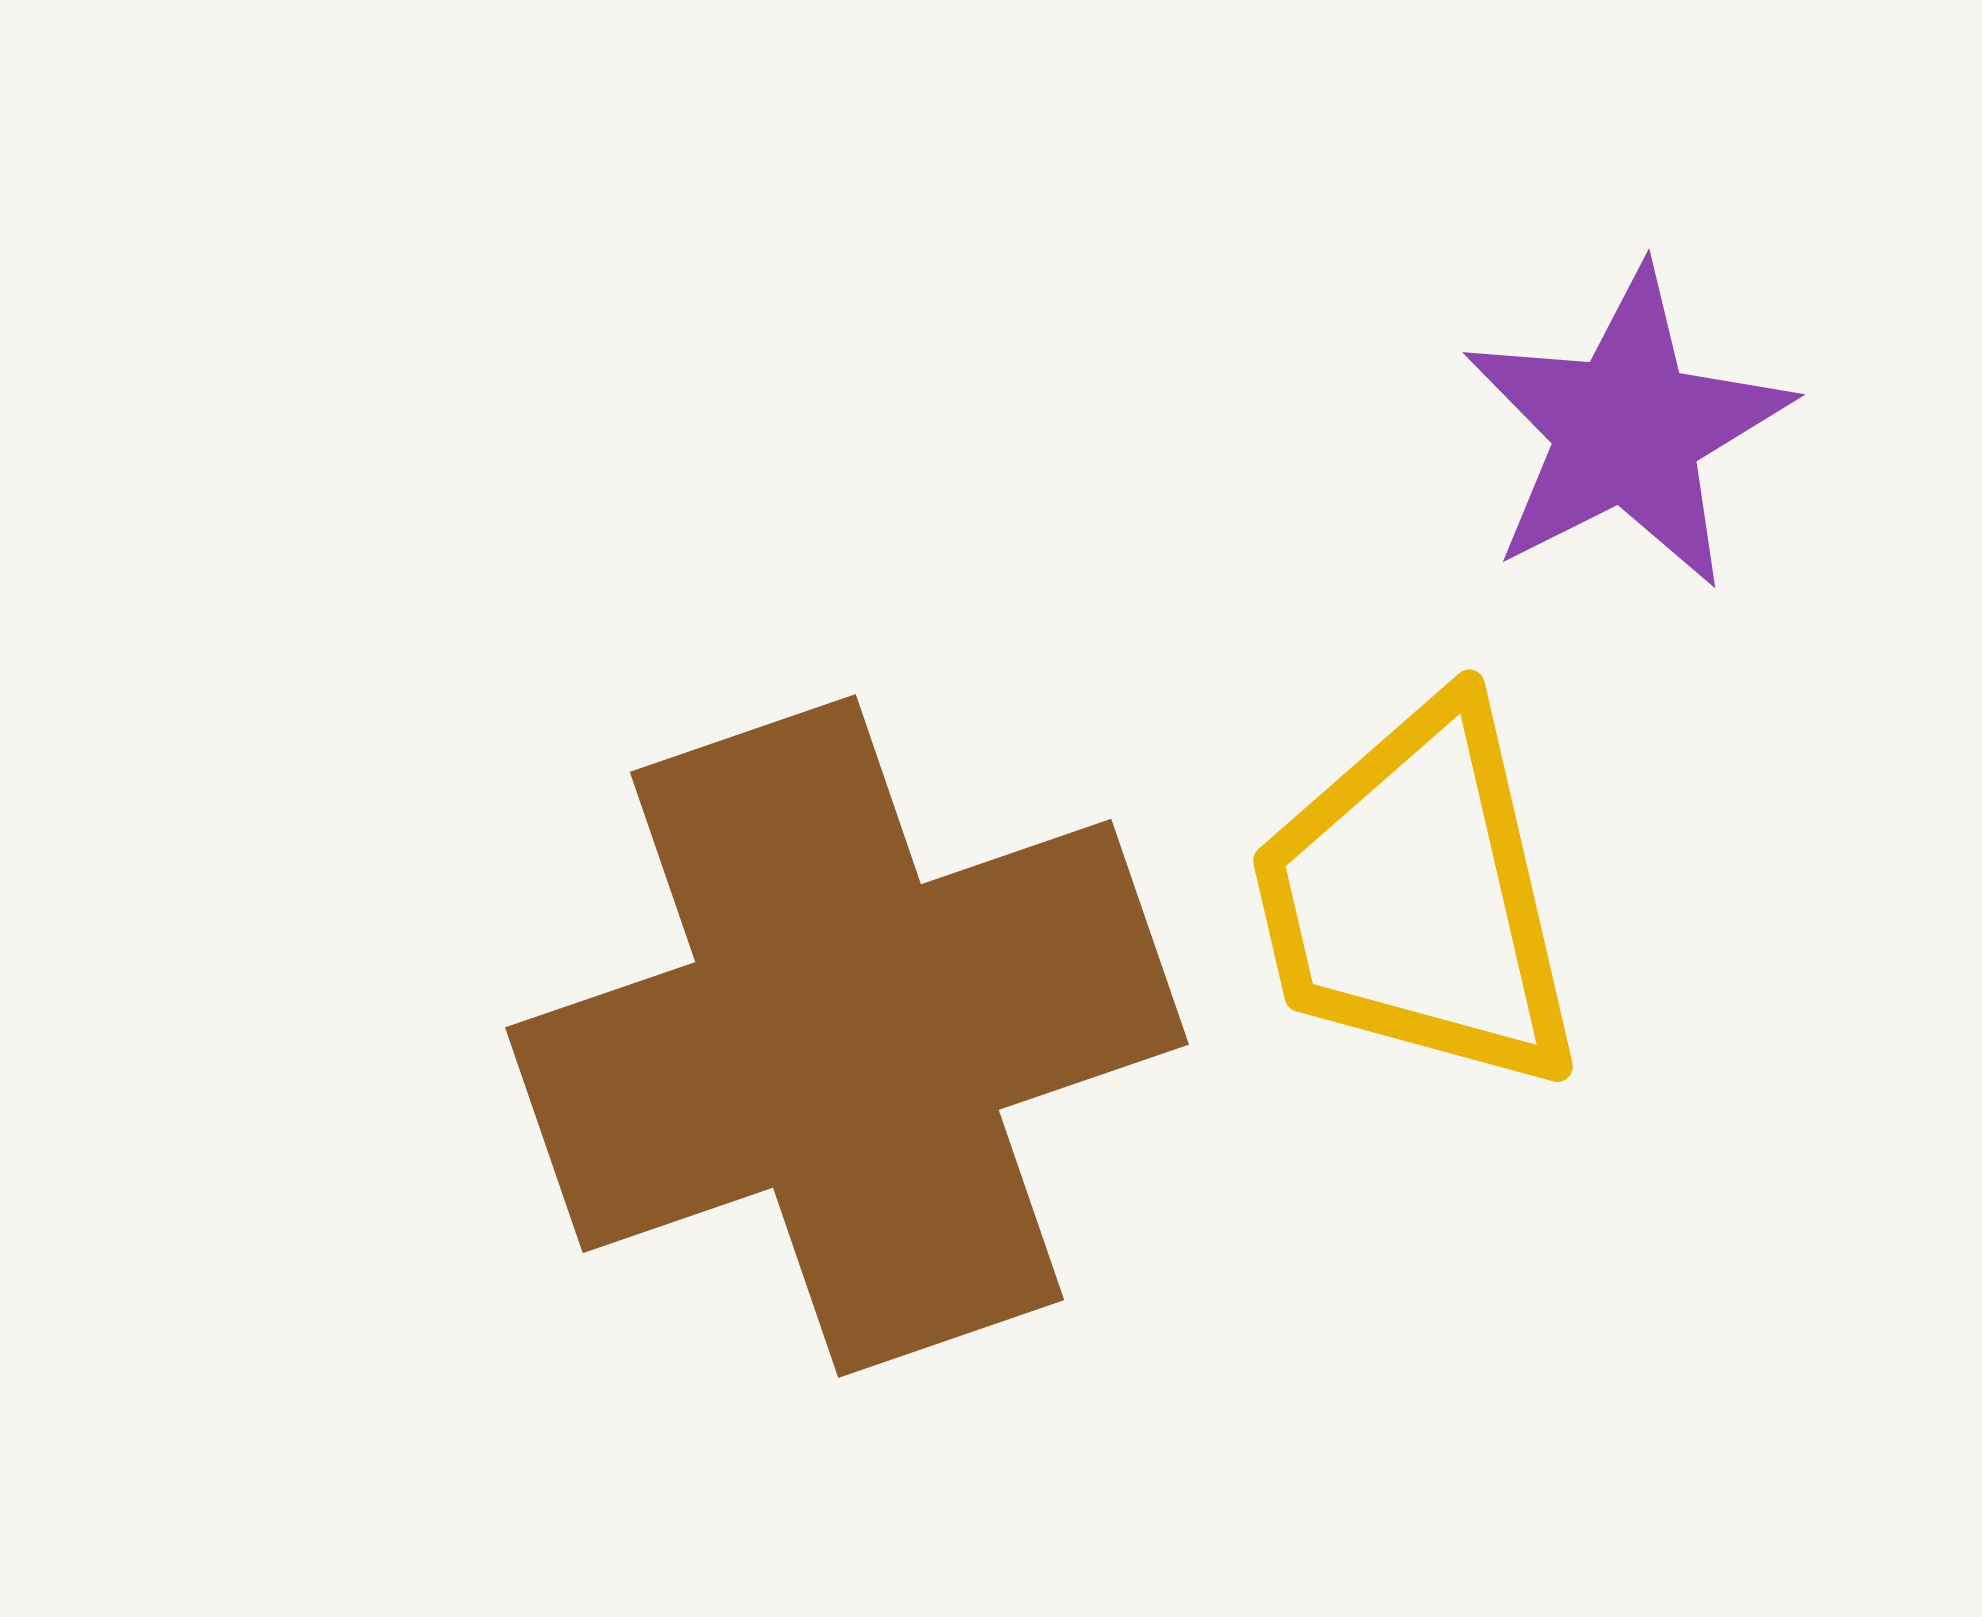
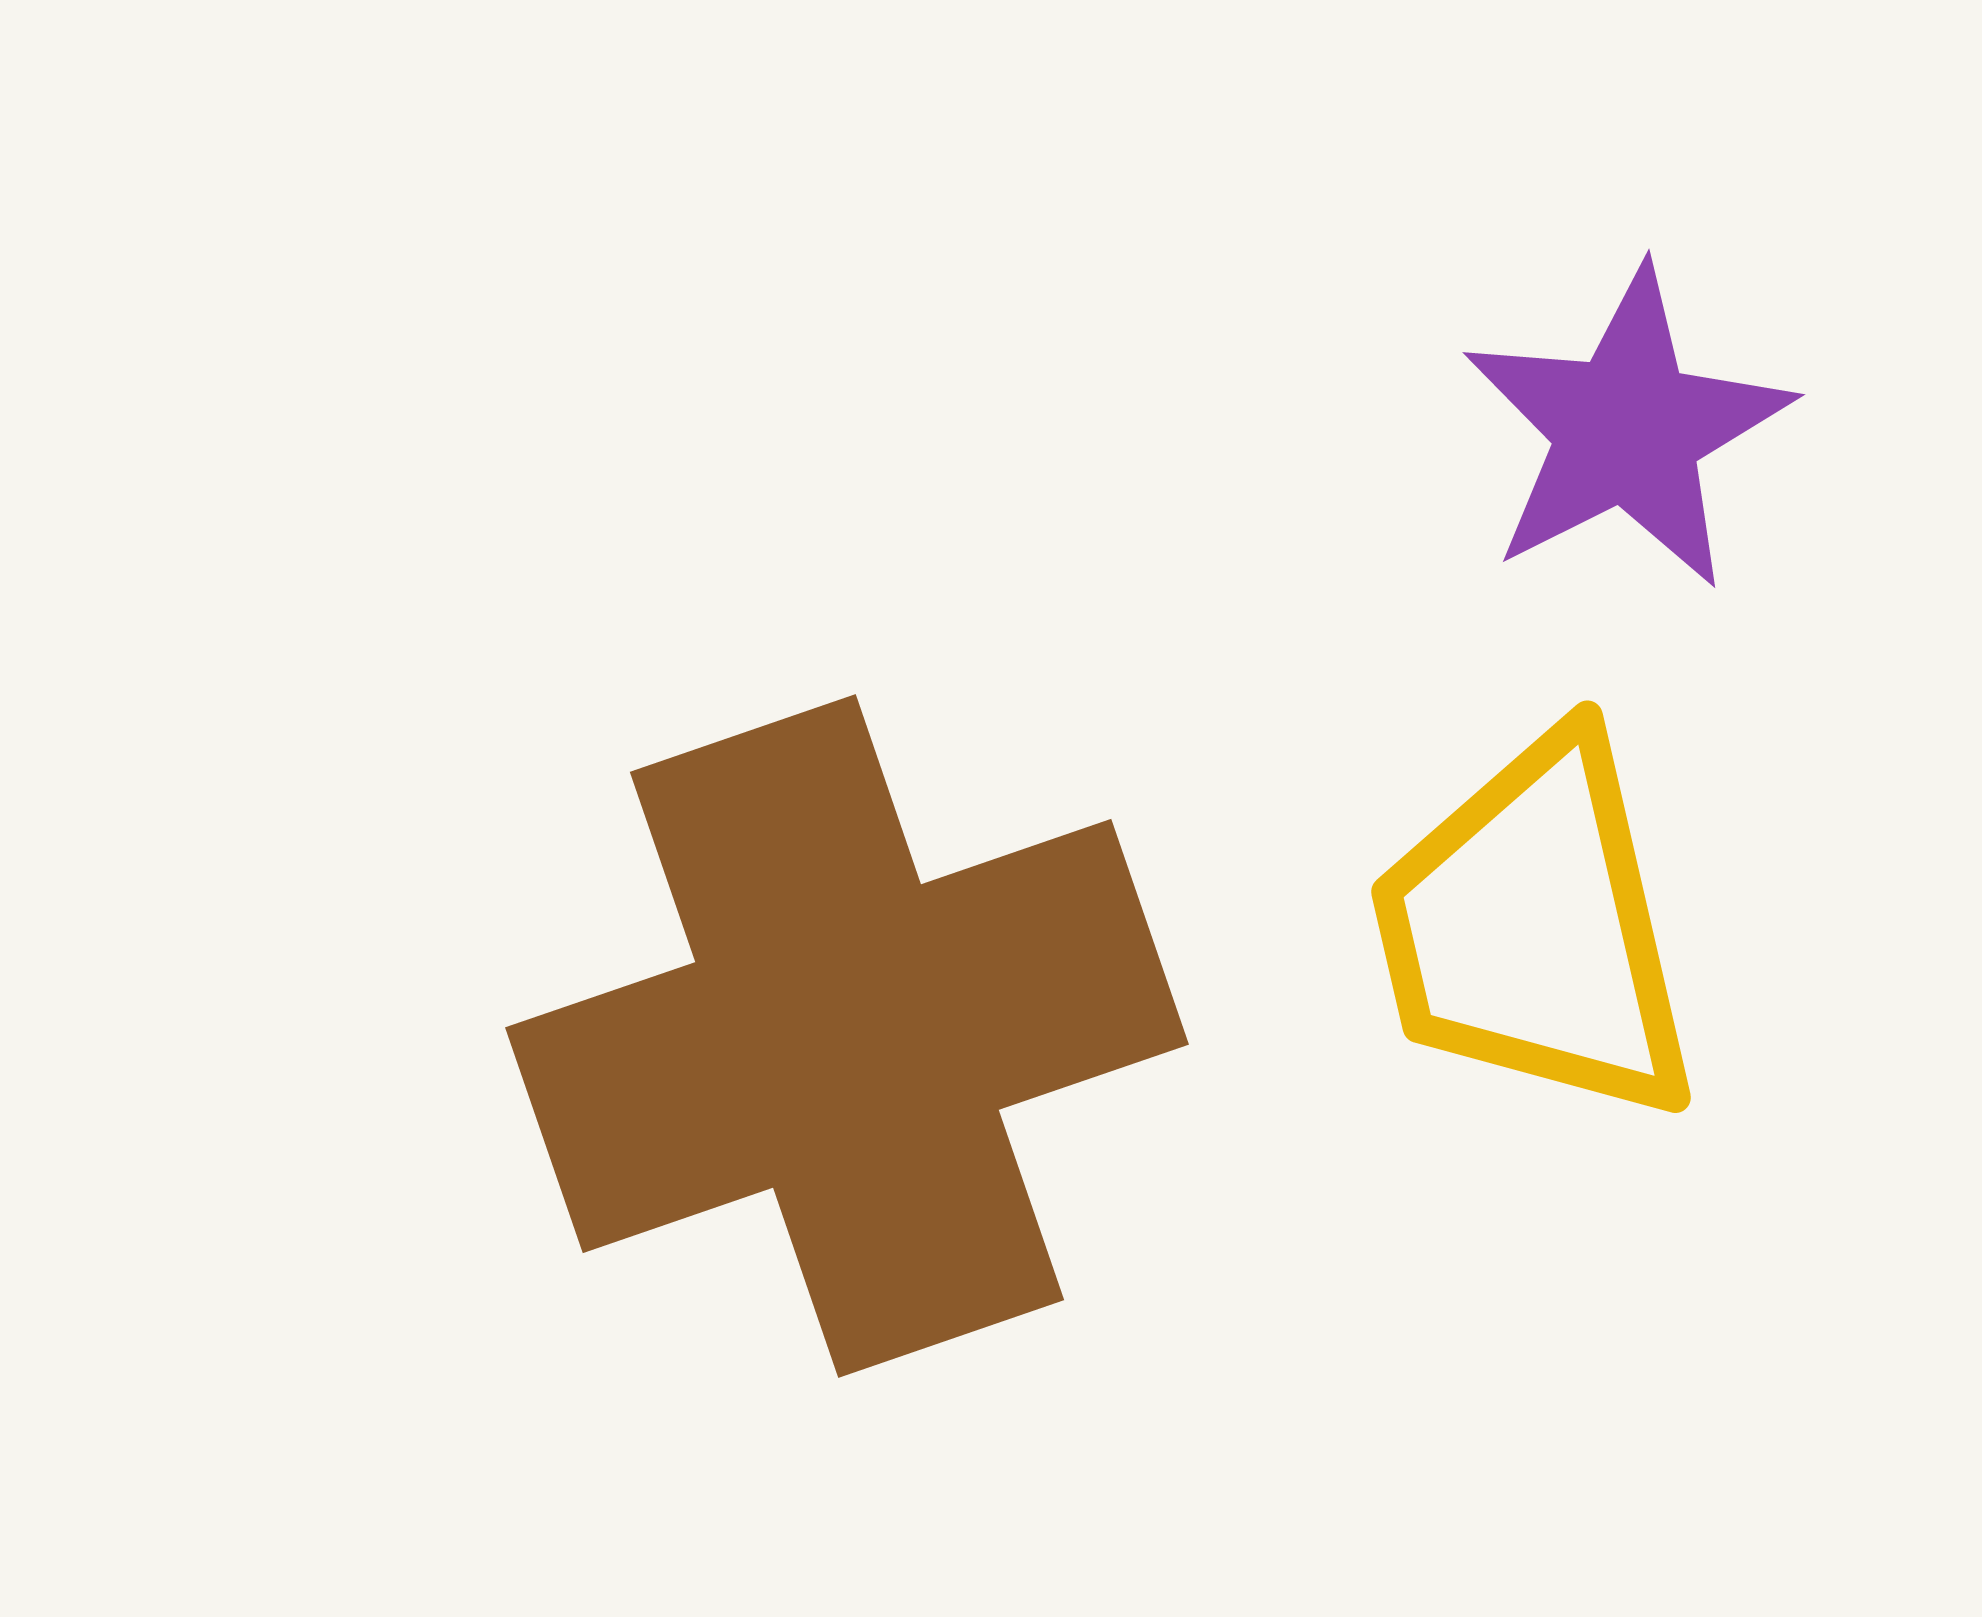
yellow trapezoid: moved 118 px right, 31 px down
